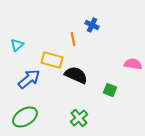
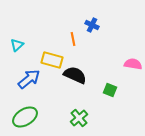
black semicircle: moved 1 px left
